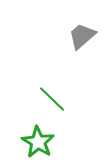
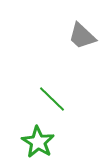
gray trapezoid: rotated 96 degrees counterclockwise
